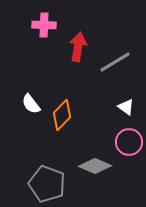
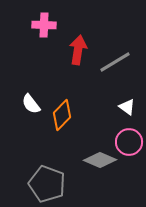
red arrow: moved 3 px down
white triangle: moved 1 px right
gray diamond: moved 5 px right, 6 px up
